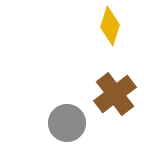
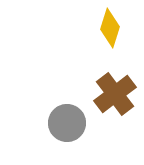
yellow diamond: moved 2 px down
